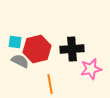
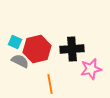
cyan square: rotated 16 degrees clockwise
